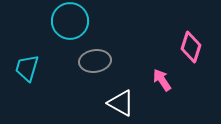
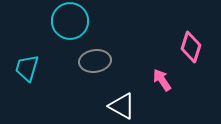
white triangle: moved 1 px right, 3 px down
